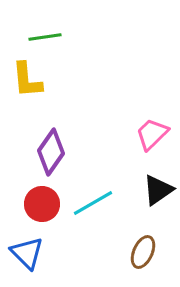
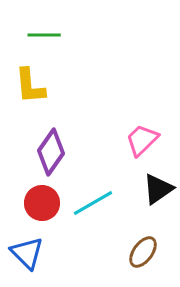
green line: moved 1 px left, 2 px up; rotated 8 degrees clockwise
yellow L-shape: moved 3 px right, 6 px down
pink trapezoid: moved 10 px left, 6 px down
black triangle: moved 1 px up
red circle: moved 1 px up
brown ellipse: rotated 12 degrees clockwise
